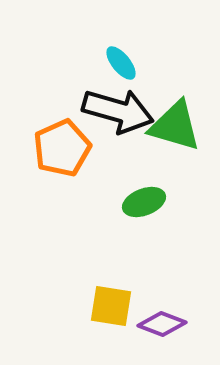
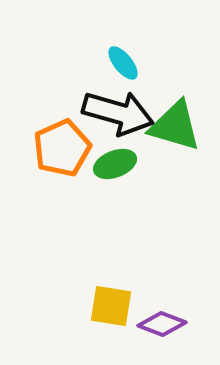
cyan ellipse: moved 2 px right
black arrow: moved 2 px down
green ellipse: moved 29 px left, 38 px up
